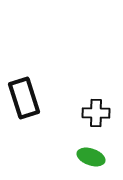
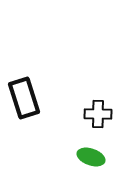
black cross: moved 2 px right, 1 px down
